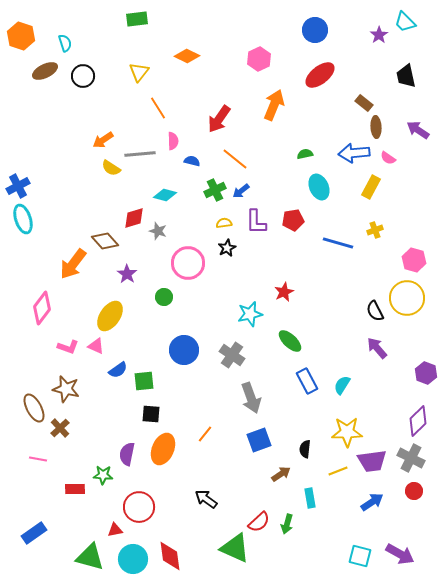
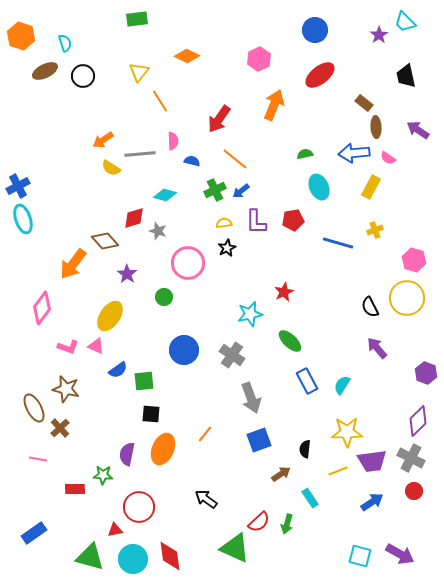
orange line at (158, 108): moved 2 px right, 7 px up
black semicircle at (375, 311): moved 5 px left, 4 px up
cyan rectangle at (310, 498): rotated 24 degrees counterclockwise
